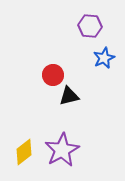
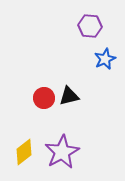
blue star: moved 1 px right, 1 px down
red circle: moved 9 px left, 23 px down
purple star: moved 2 px down
